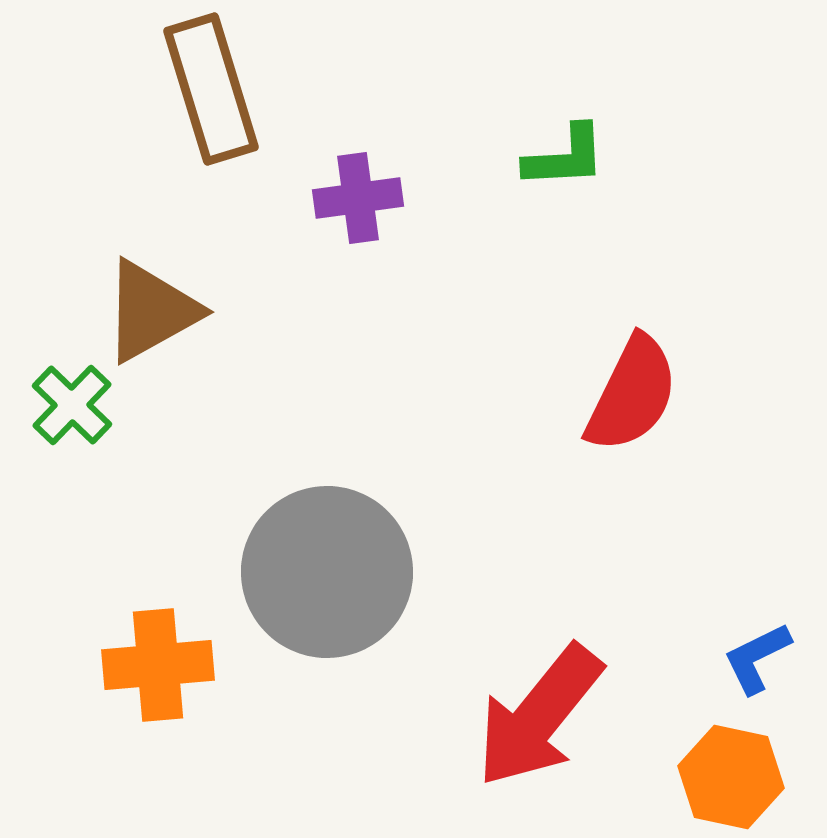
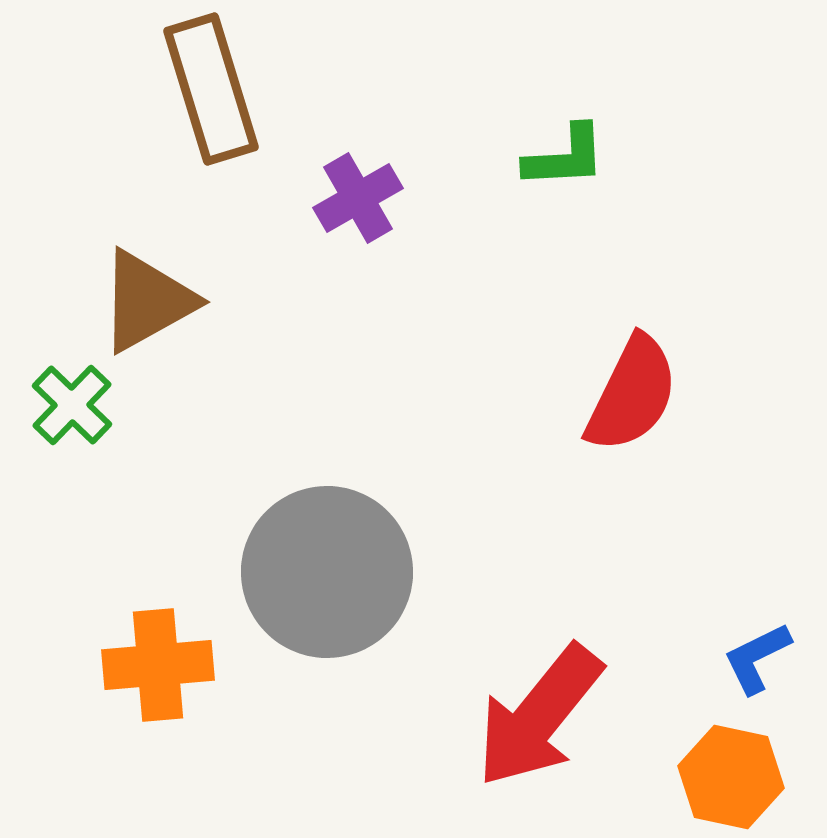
purple cross: rotated 22 degrees counterclockwise
brown triangle: moved 4 px left, 10 px up
